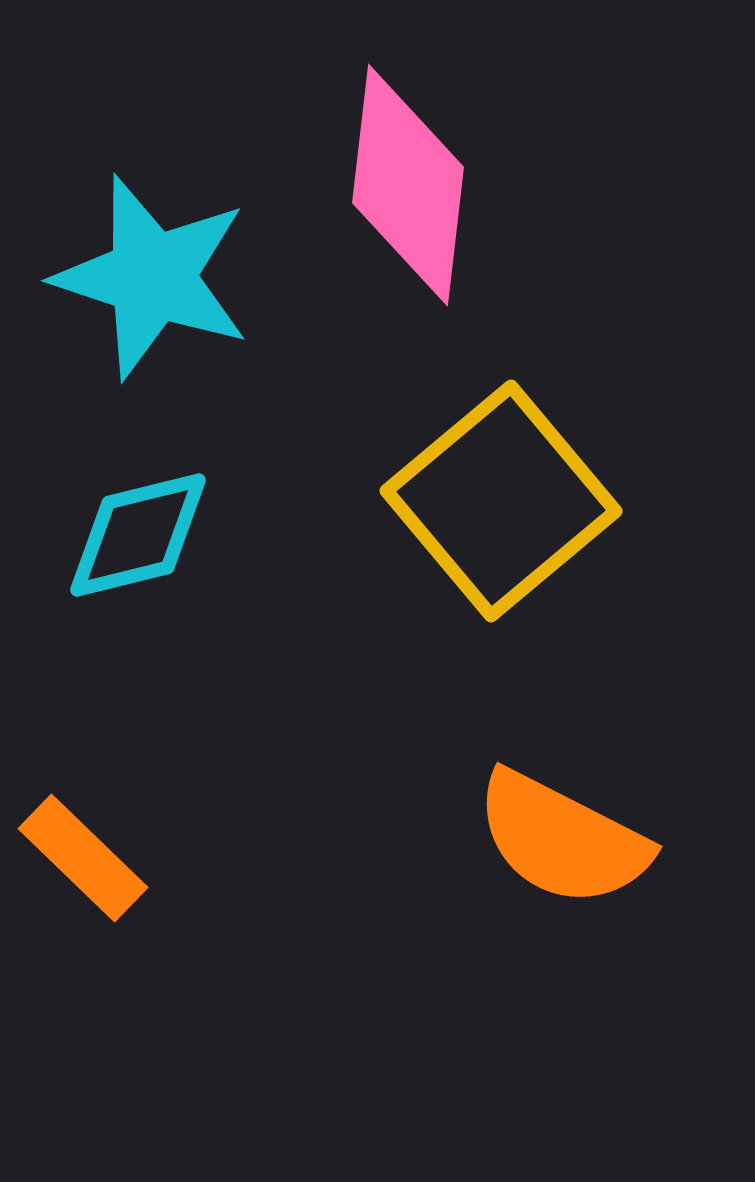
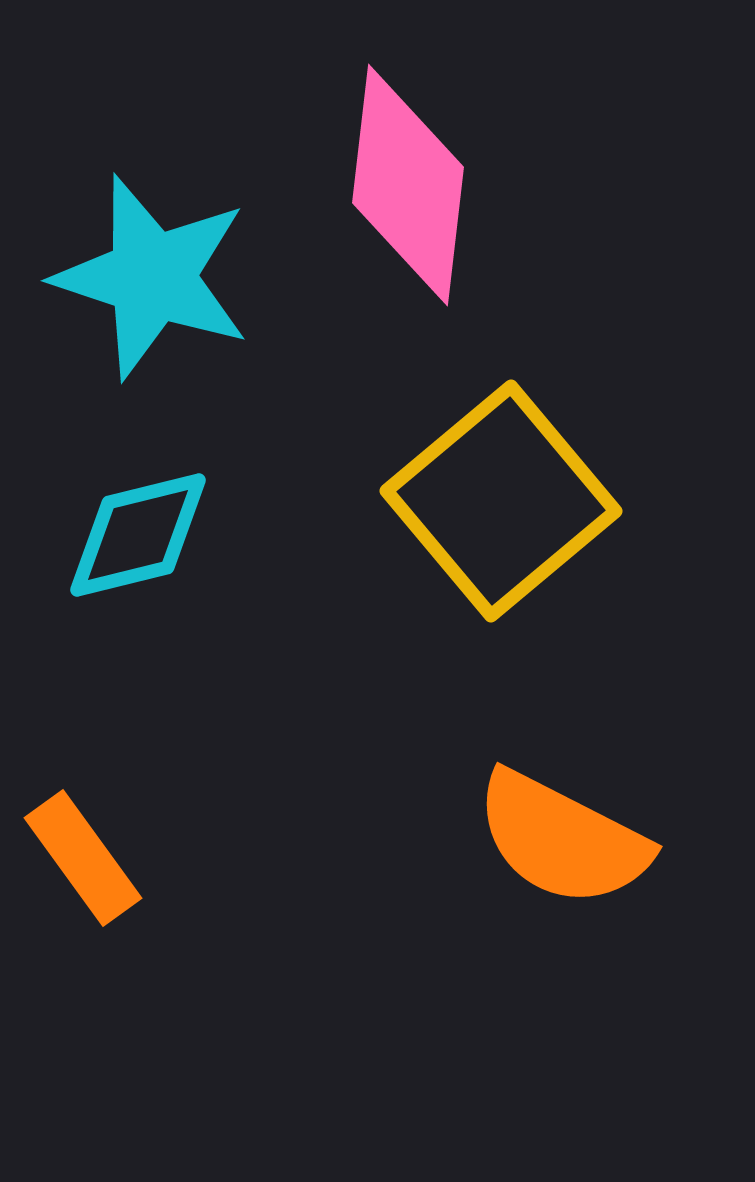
orange rectangle: rotated 10 degrees clockwise
